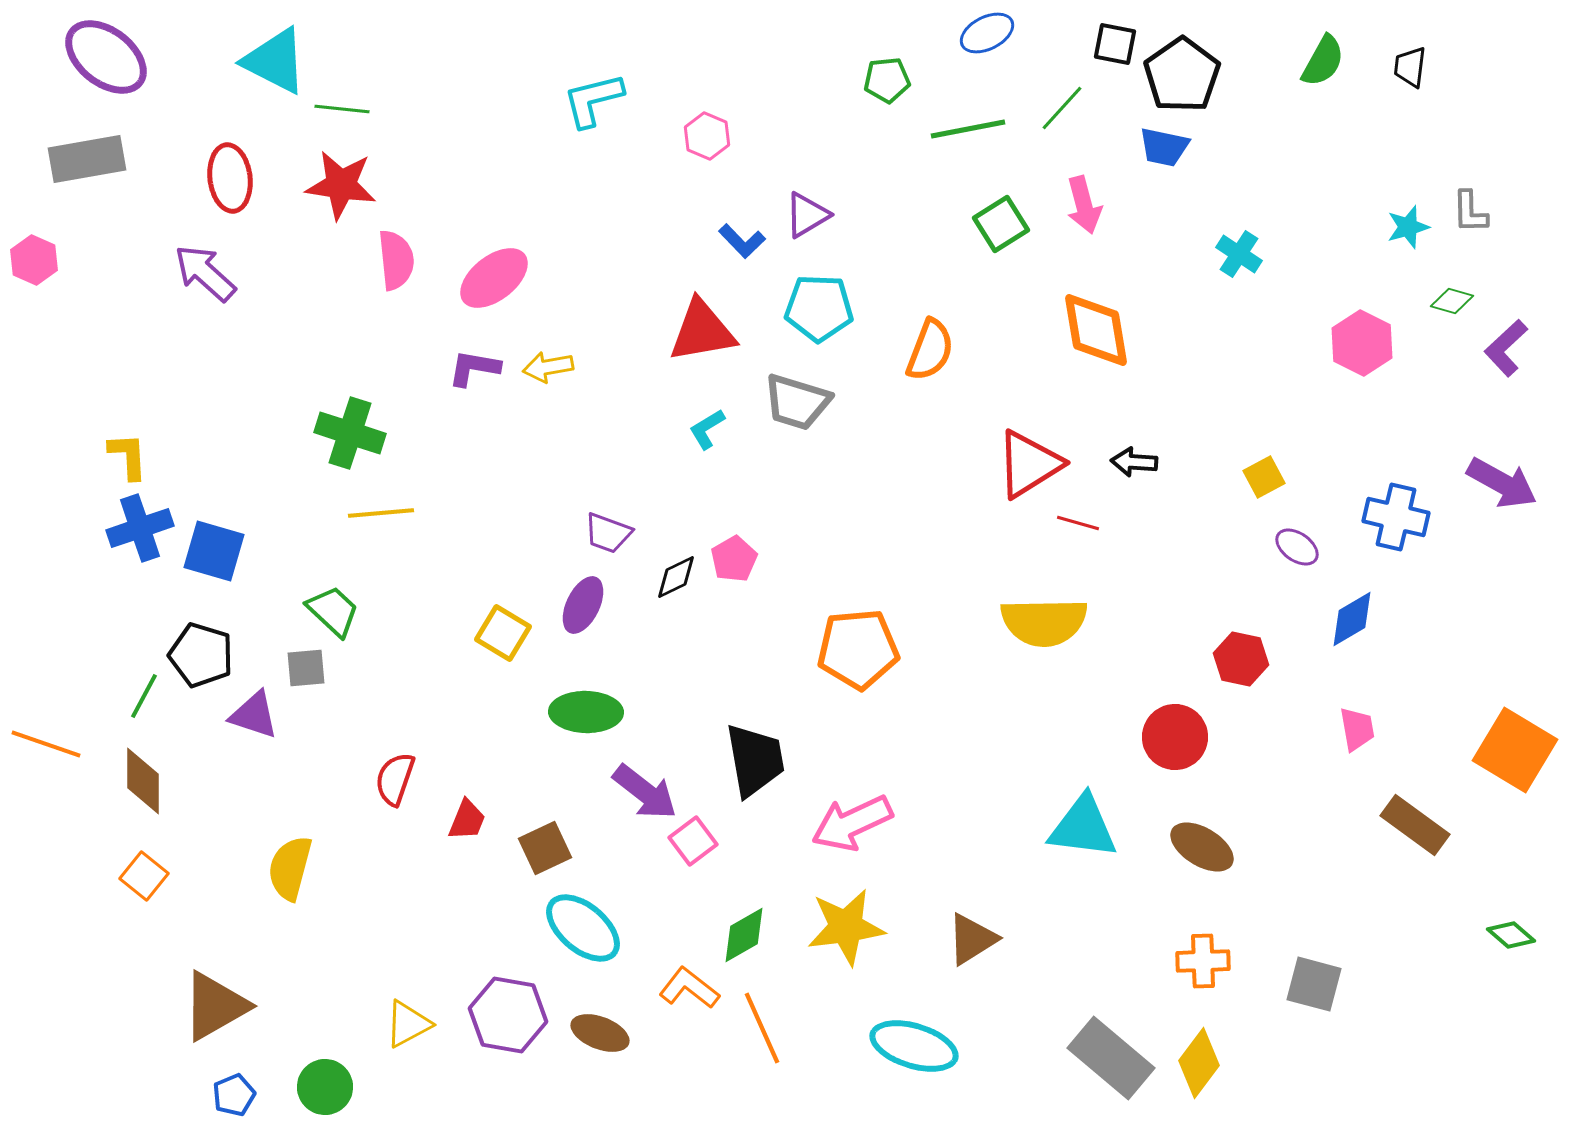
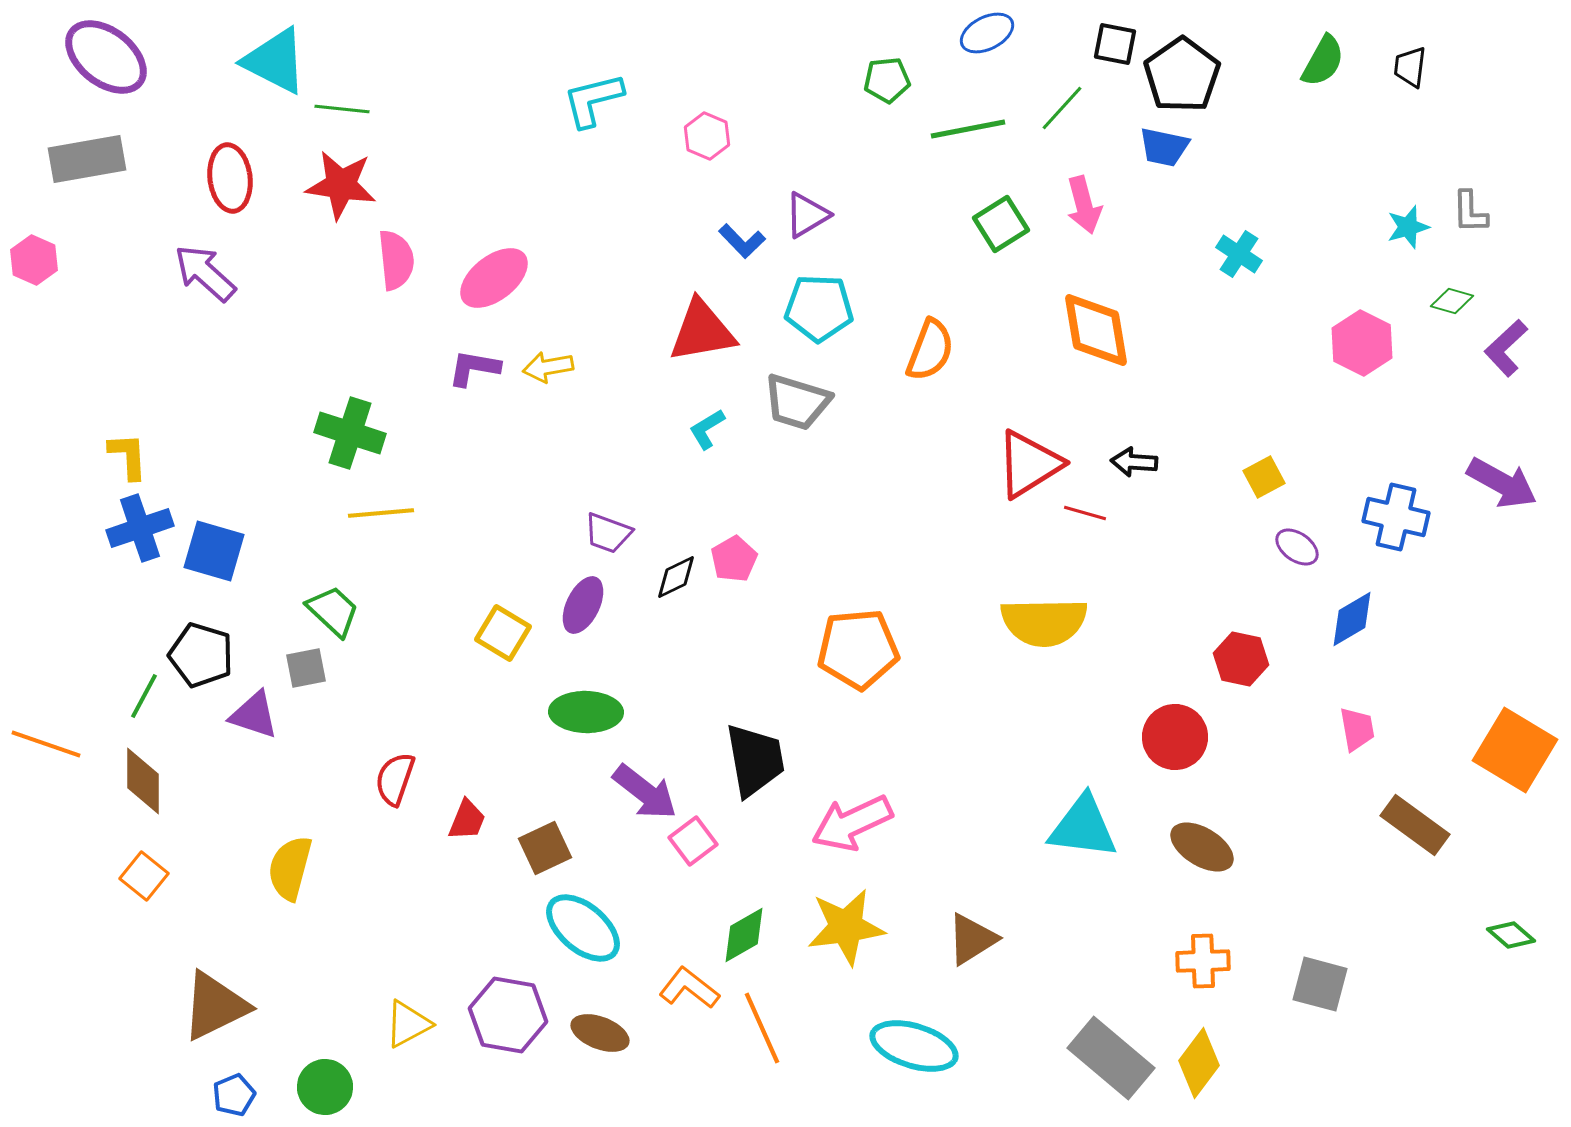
red line at (1078, 523): moved 7 px right, 10 px up
gray square at (306, 668): rotated 6 degrees counterclockwise
gray square at (1314, 984): moved 6 px right
brown triangle at (215, 1006): rotated 4 degrees clockwise
